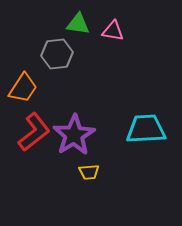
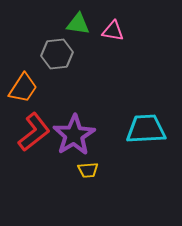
yellow trapezoid: moved 1 px left, 2 px up
